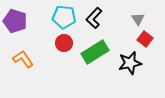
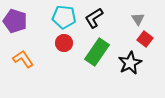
black L-shape: rotated 15 degrees clockwise
green rectangle: moved 2 px right; rotated 24 degrees counterclockwise
black star: rotated 15 degrees counterclockwise
